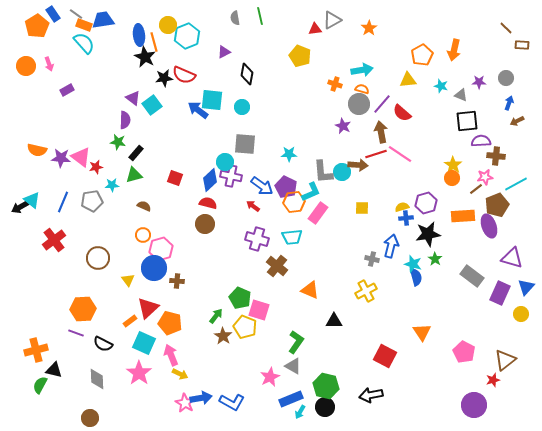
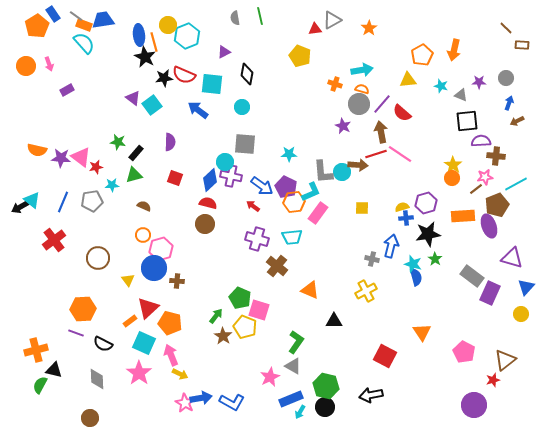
gray line at (76, 14): moved 2 px down
cyan square at (212, 100): moved 16 px up
purple semicircle at (125, 120): moved 45 px right, 22 px down
purple rectangle at (500, 293): moved 10 px left
